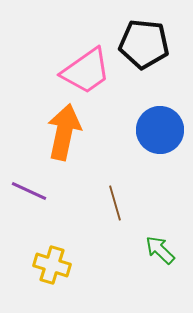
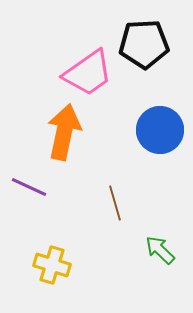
black pentagon: rotated 9 degrees counterclockwise
pink trapezoid: moved 2 px right, 2 px down
purple line: moved 4 px up
